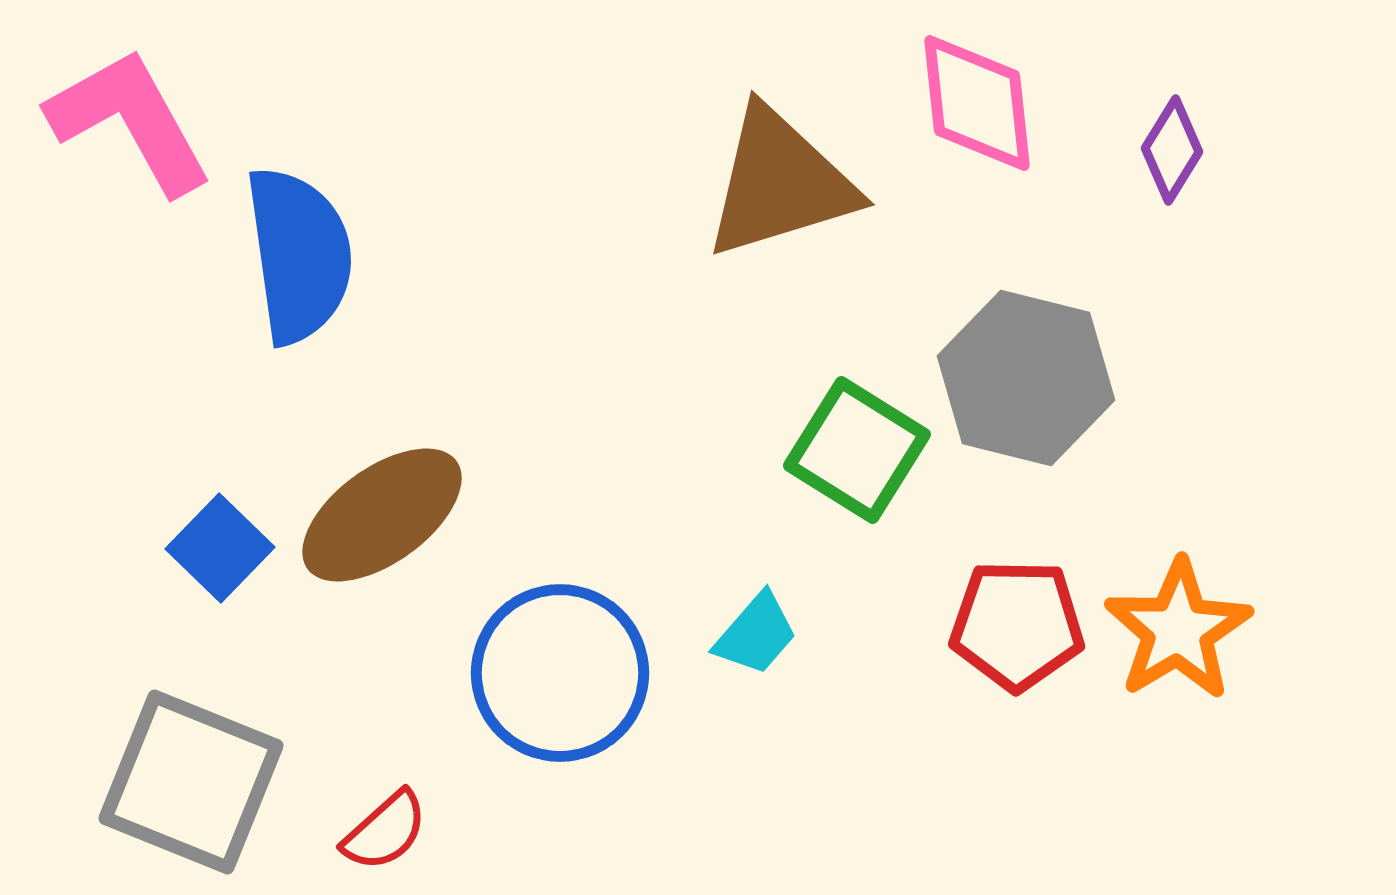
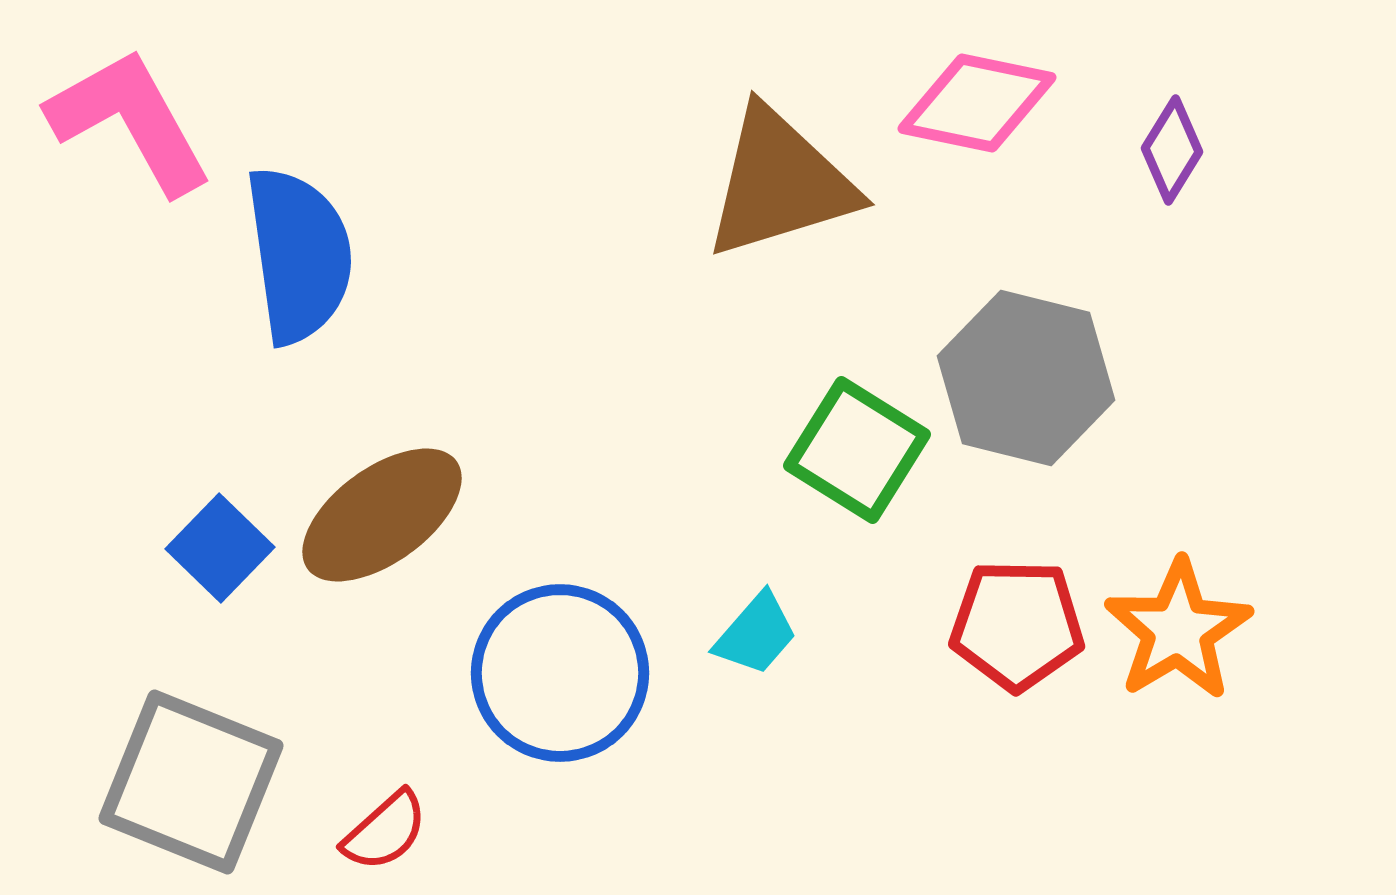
pink diamond: rotated 72 degrees counterclockwise
